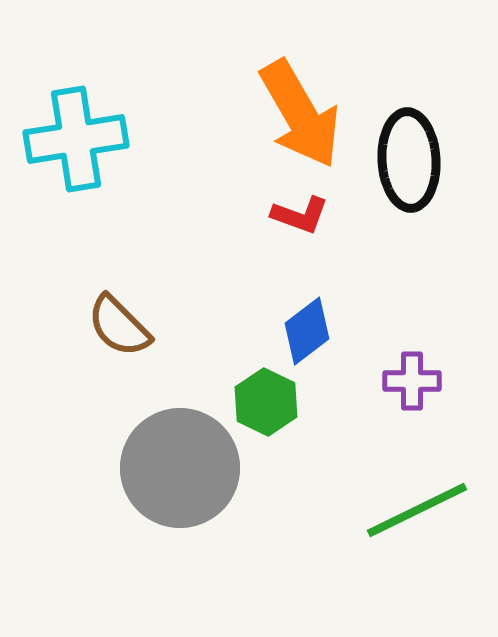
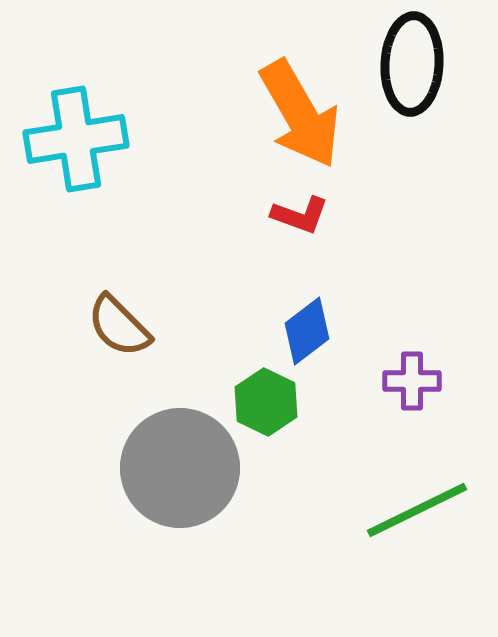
black ellipse: moved 3 px right, 96 px up; rotated 6 degrees clockwise
